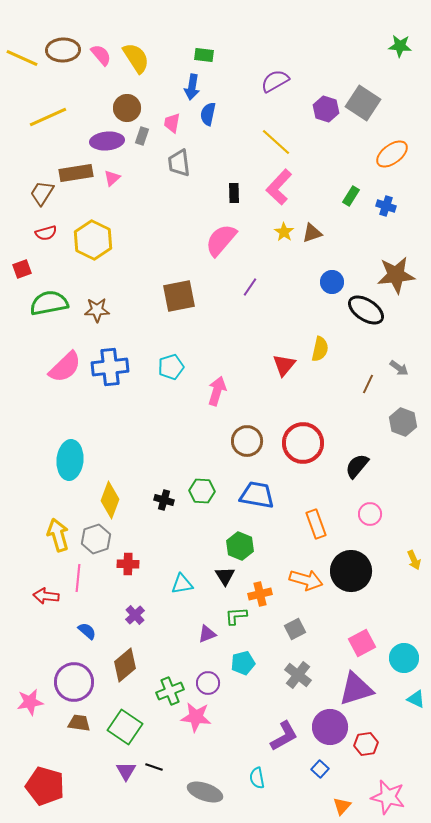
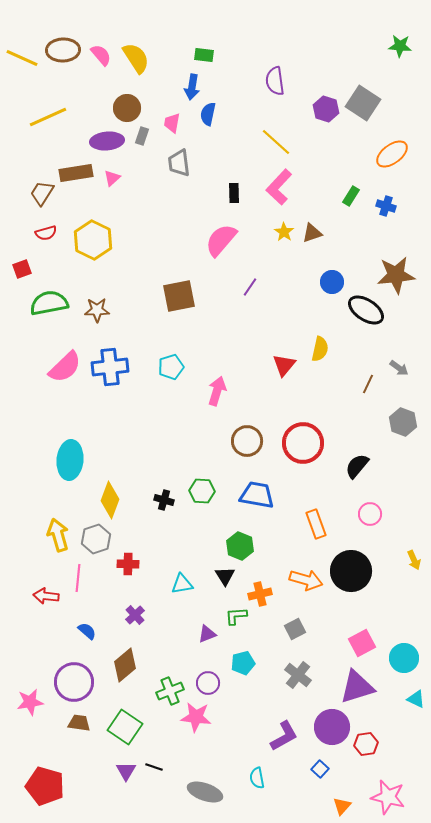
purple semicircle at (275, 81): rotated 68 degrees counterclockwise
purple triangle at (356, 689): moved 1 px right, 2 px up
purple circle at (330, 727): moved 2 px right
